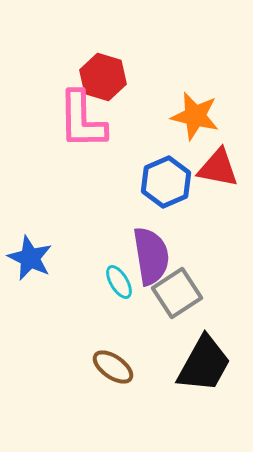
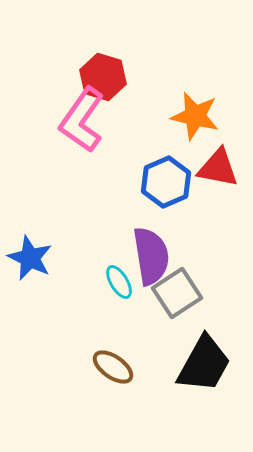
pink L-shape: rotated 36 degrees clockwise
